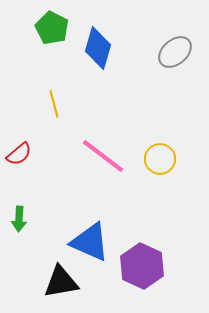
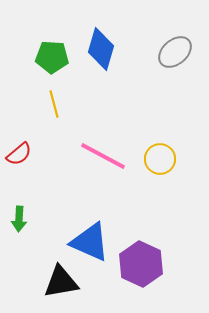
green pentagon: moved 29 px down; rotated 24 degrees counterclockwise
blue diamond: moved 3 px right, 1 px down
pink line: rotated 9 degrees counterclockwise
purple hexagon: moved 1 px left, 2 px up
